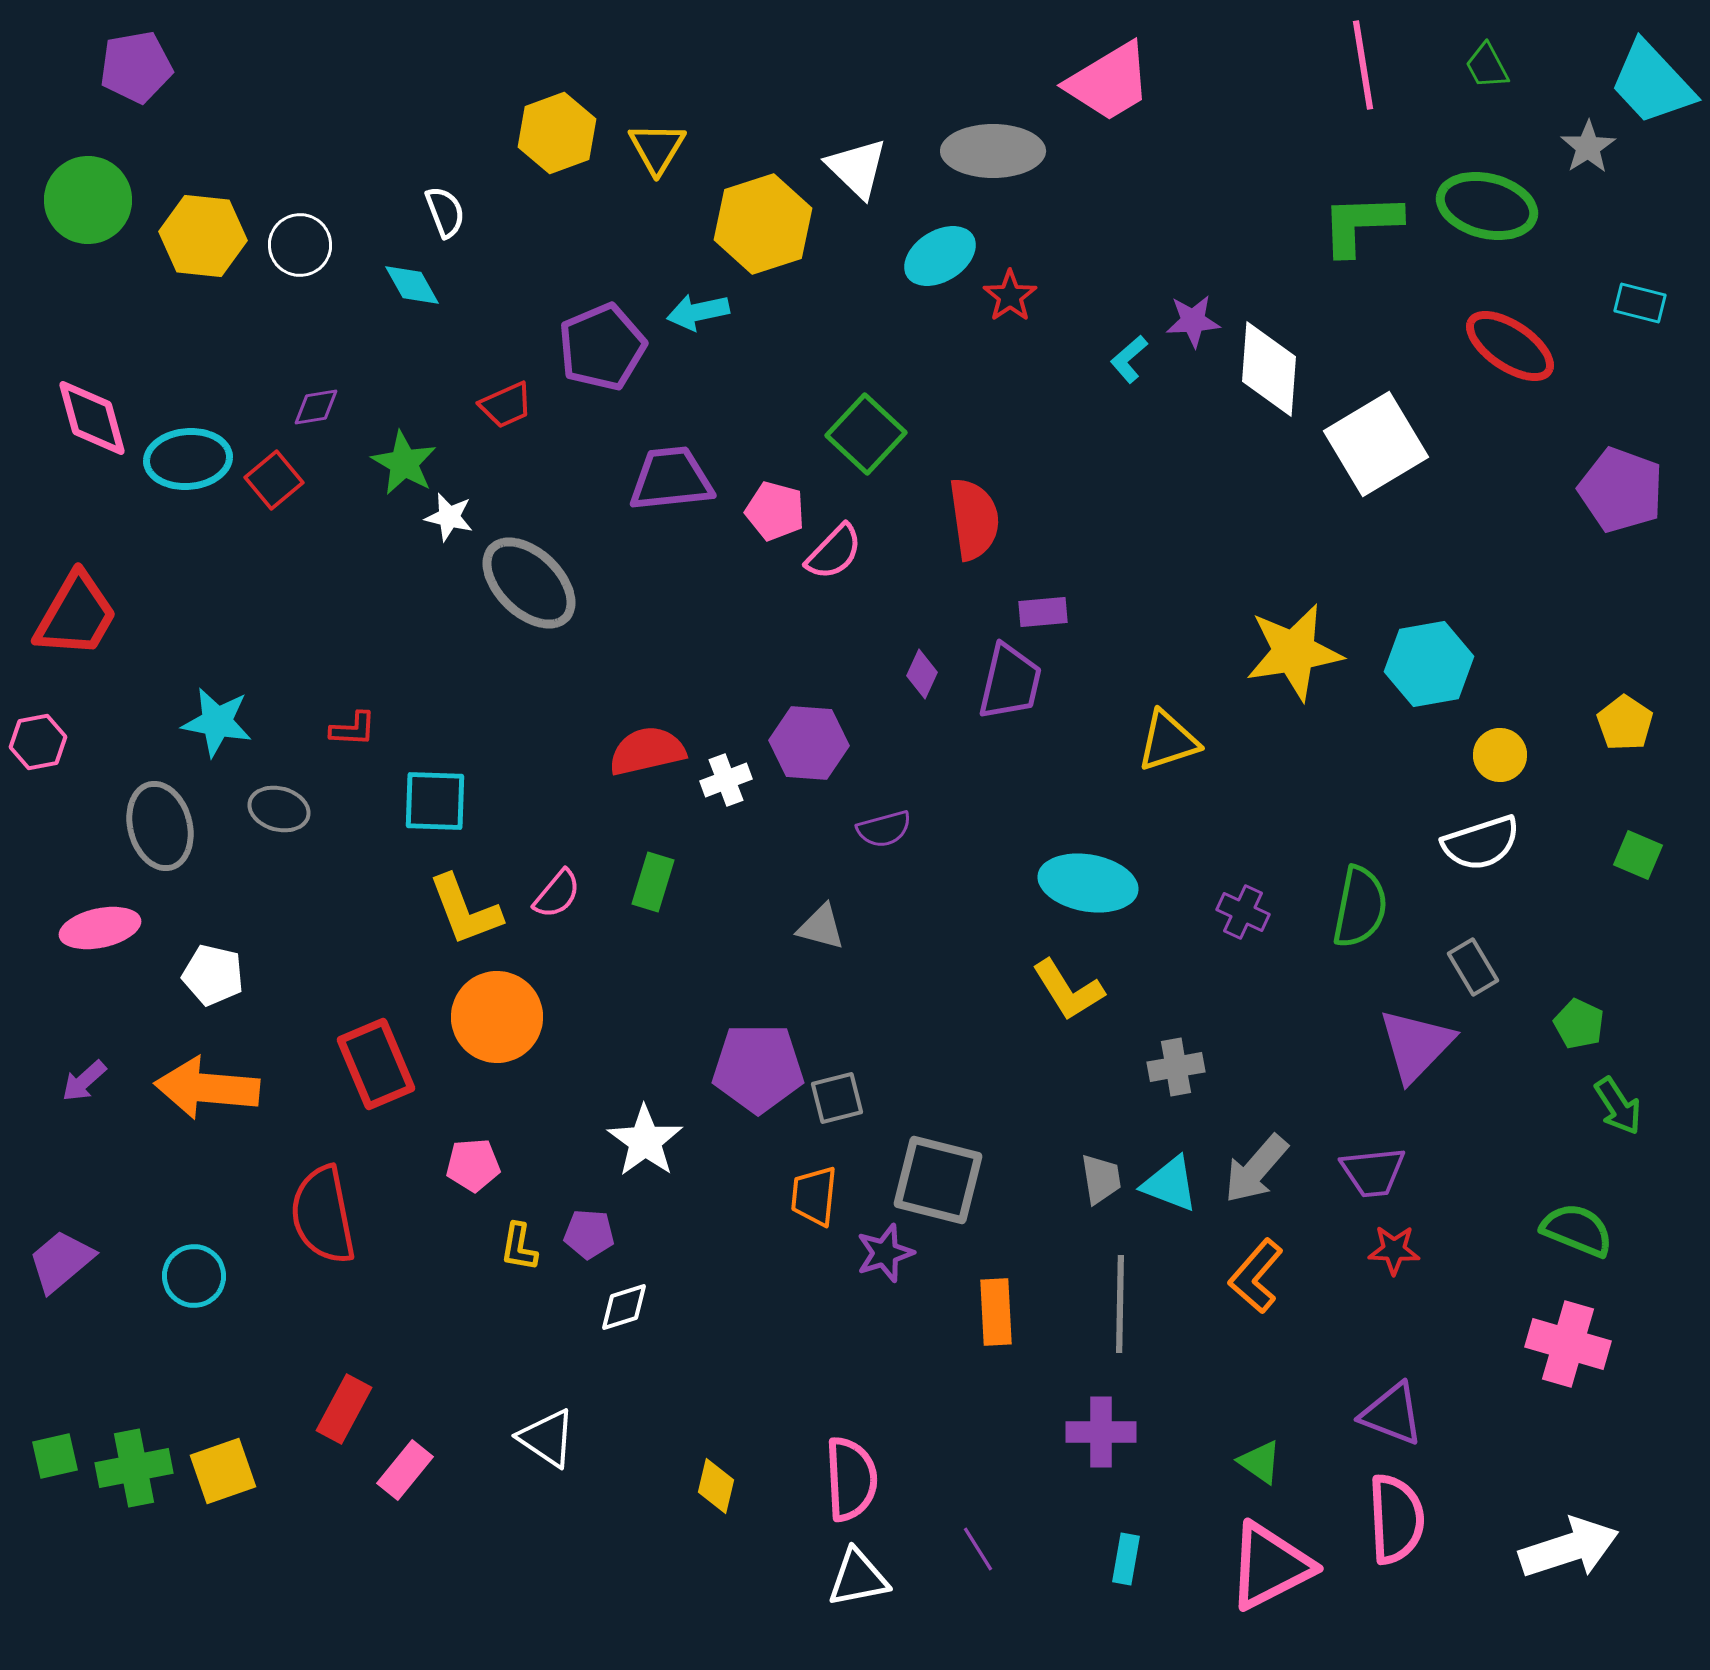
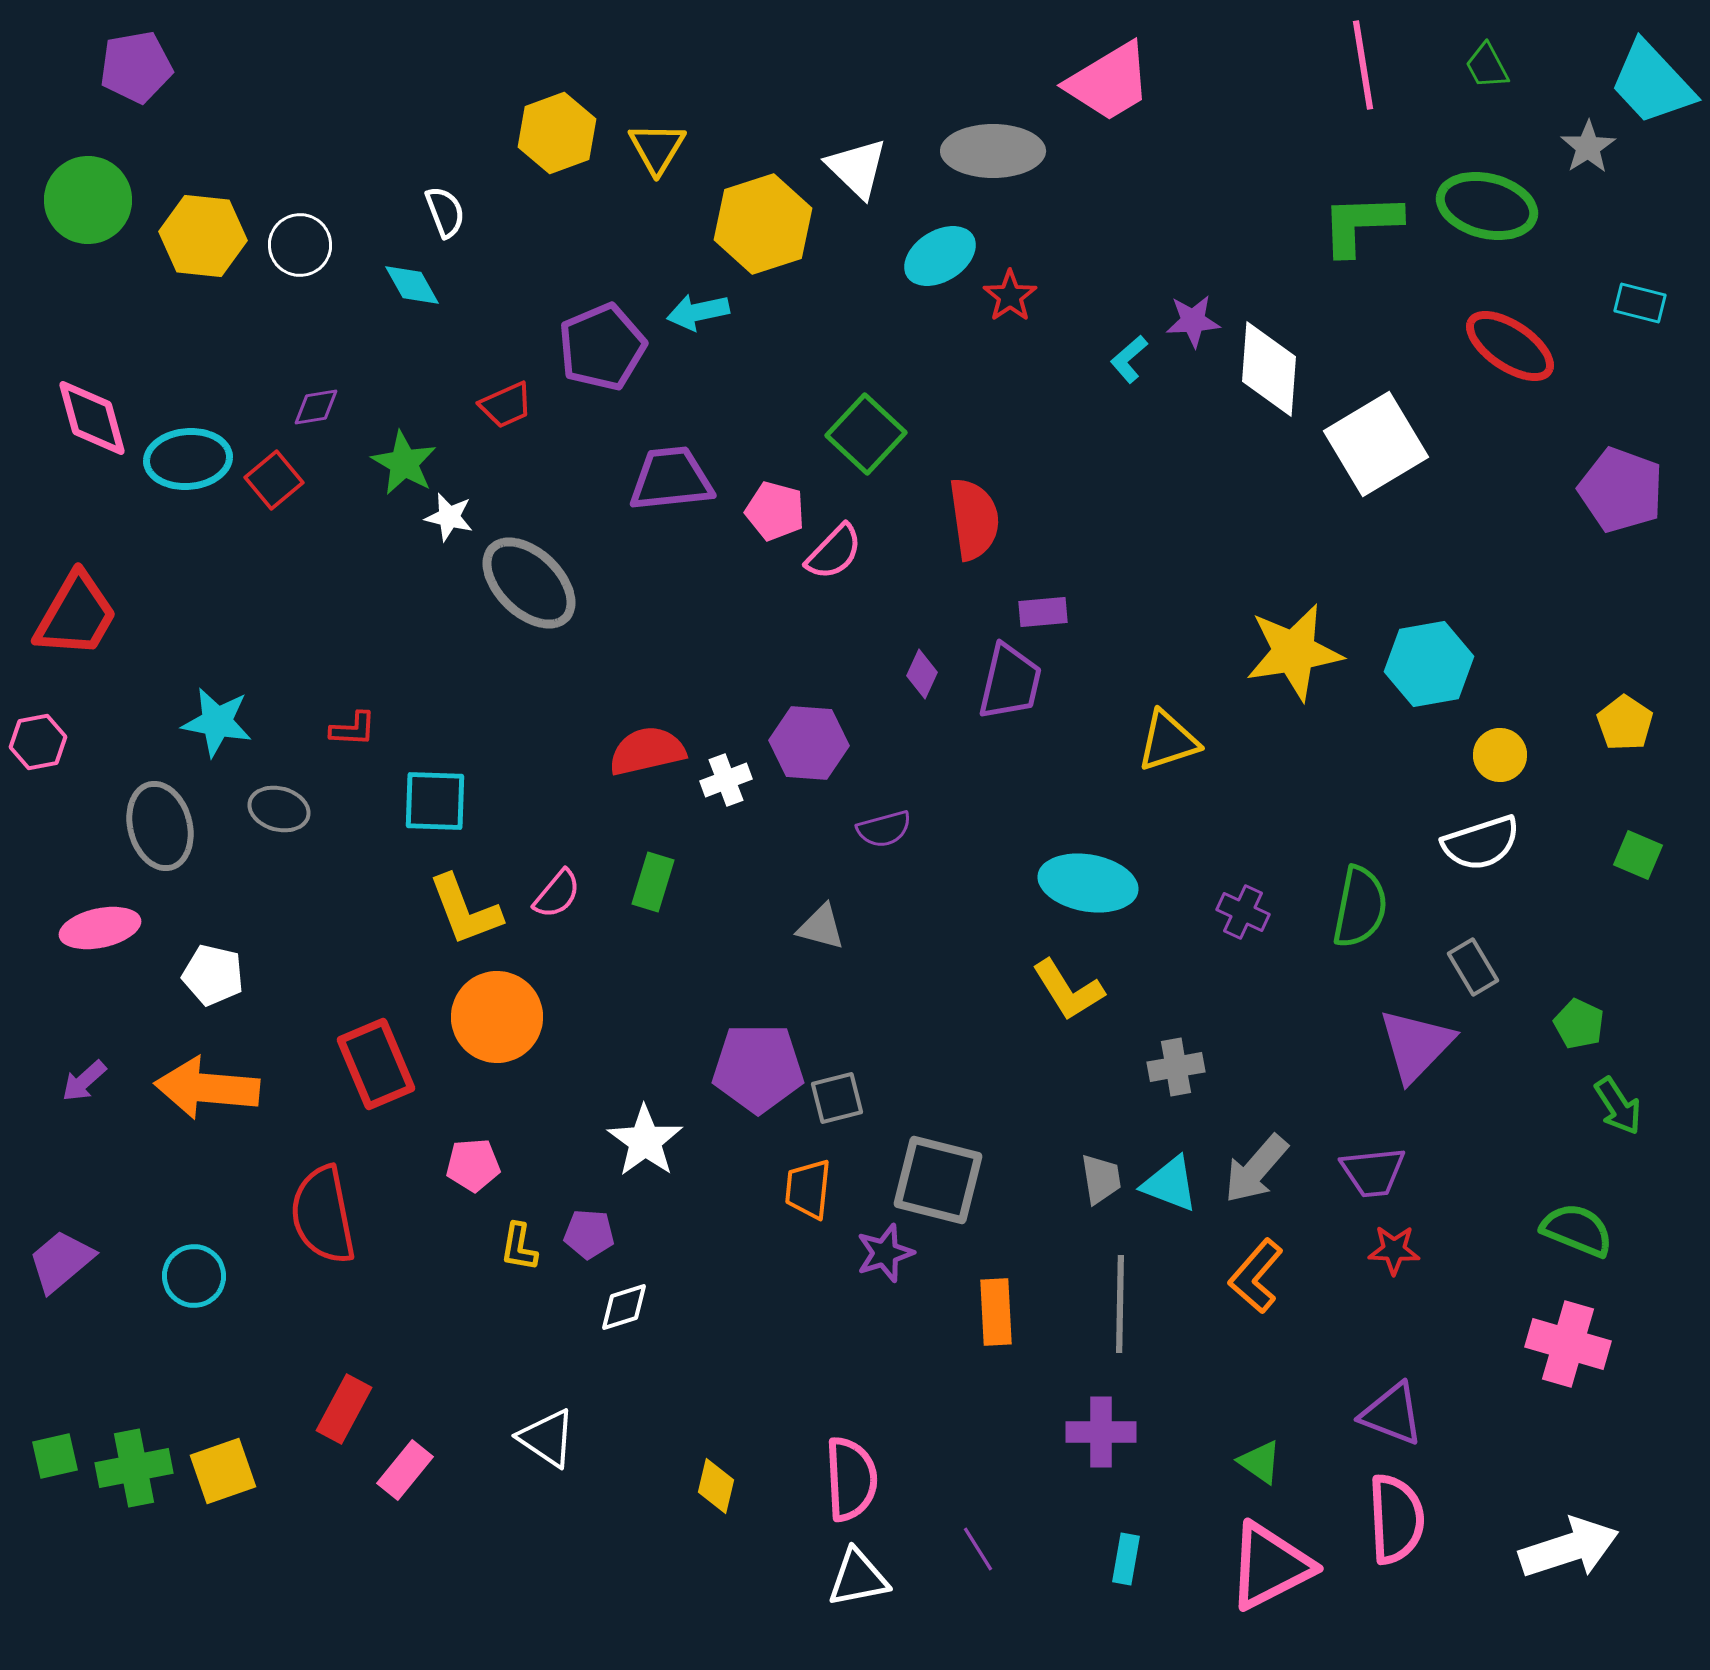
orange trapezoid at (814, 1196): moved 6 px left, 7 px up
